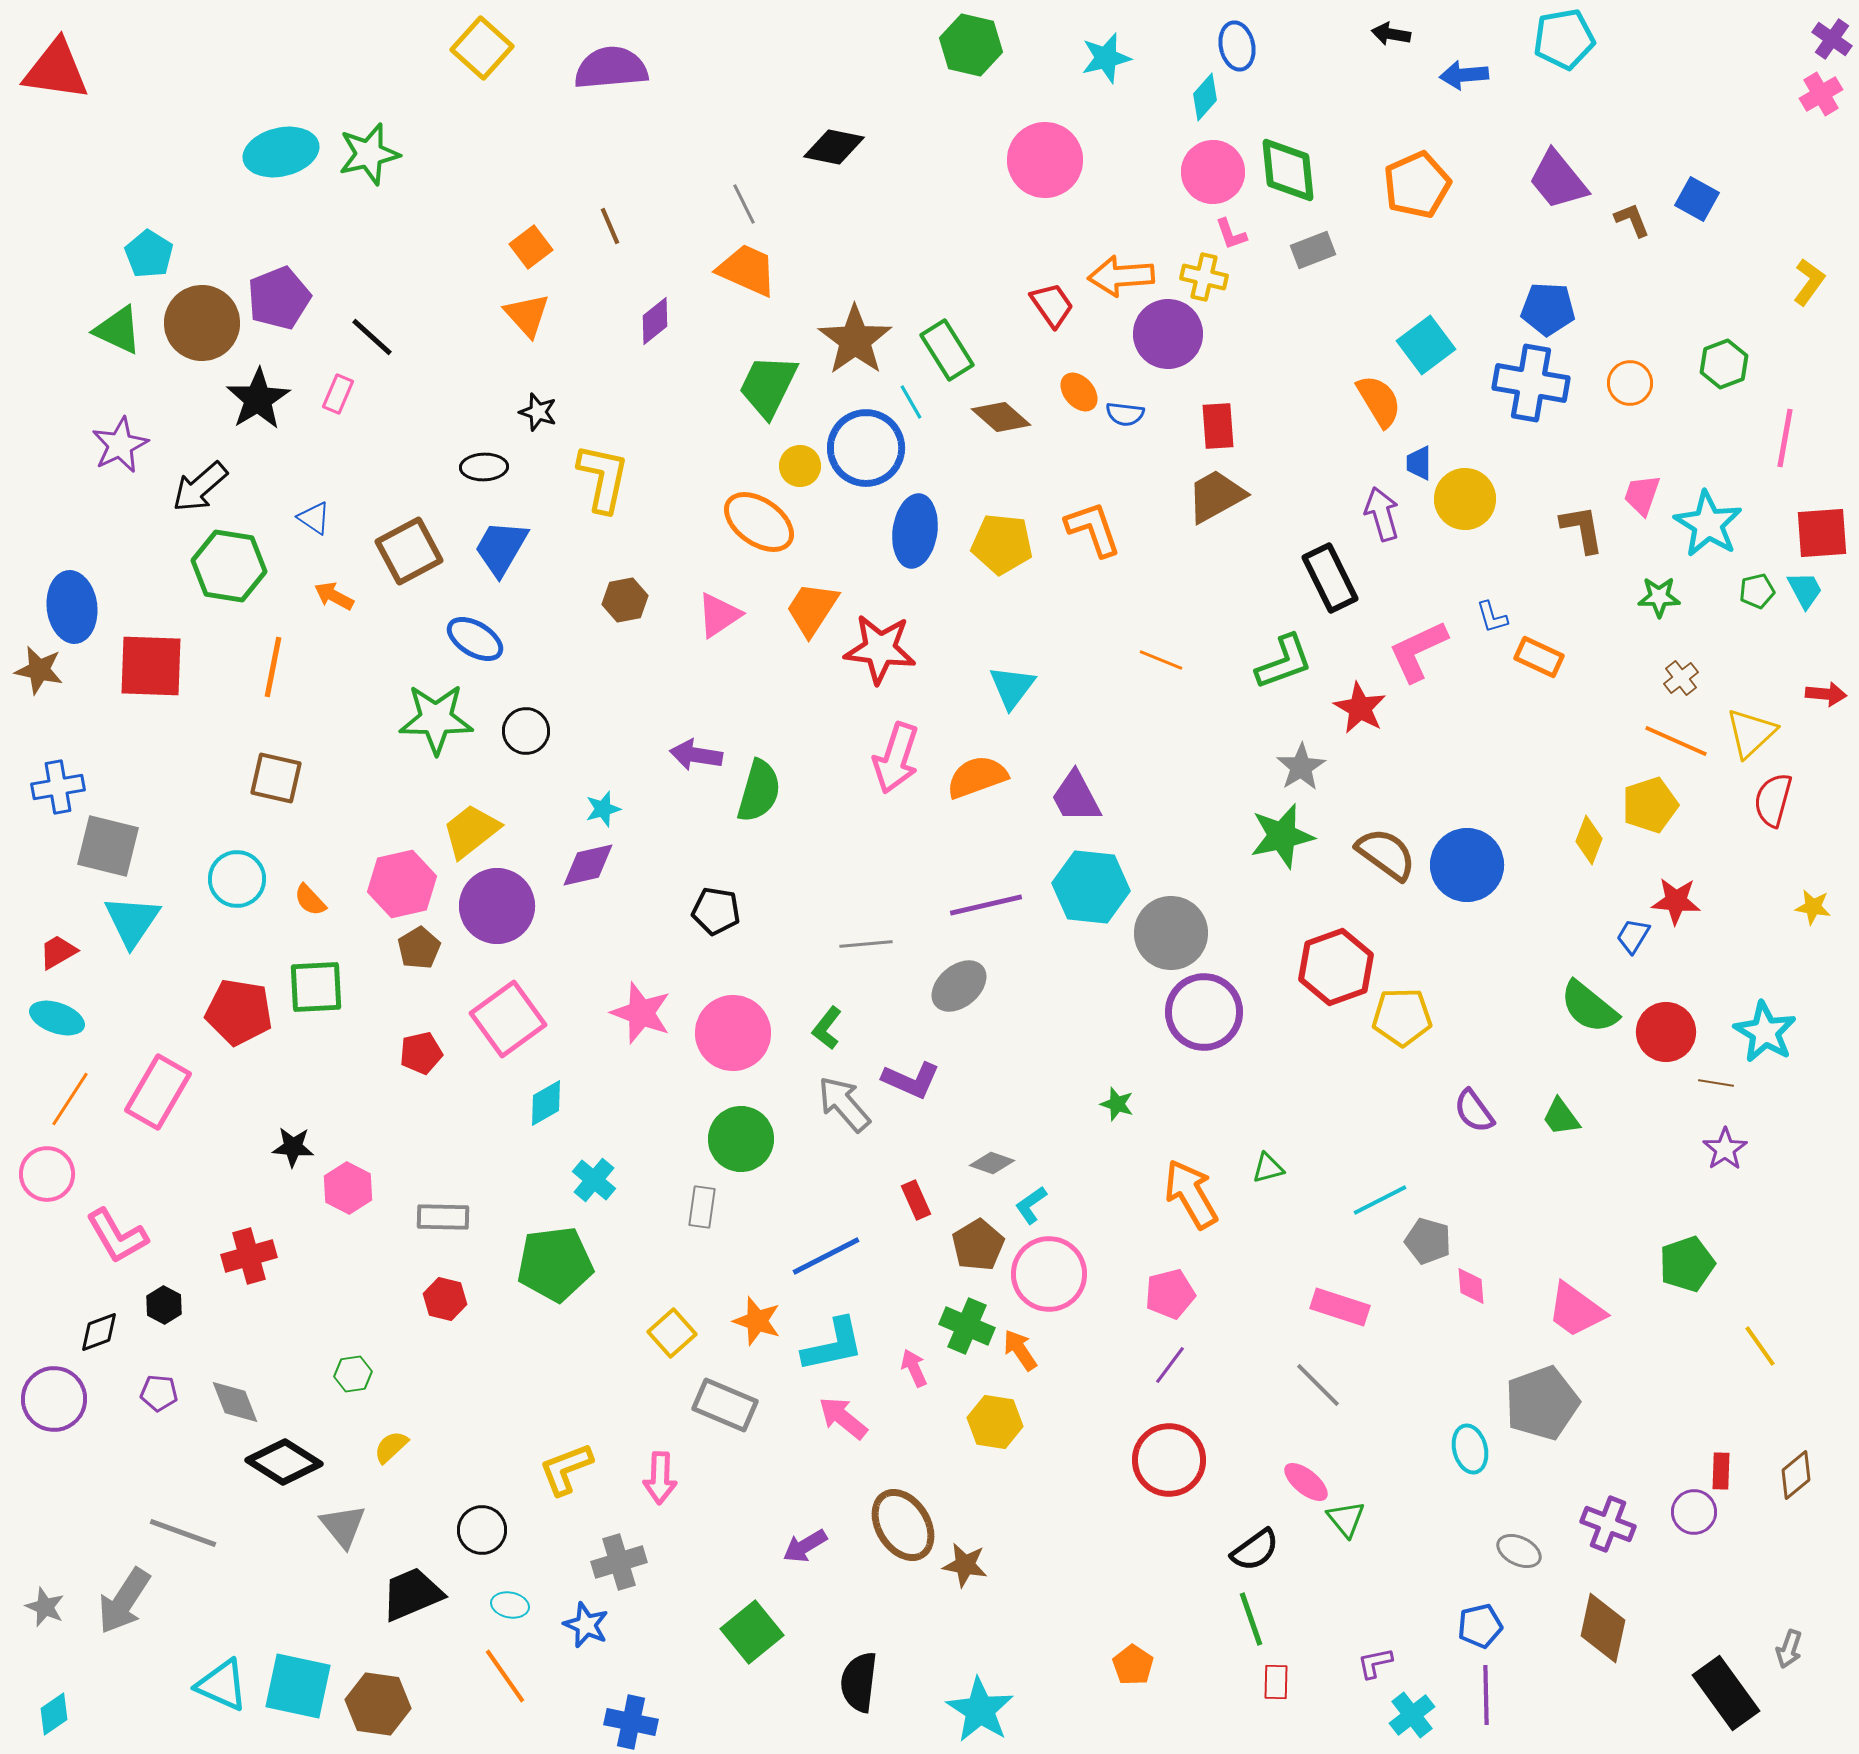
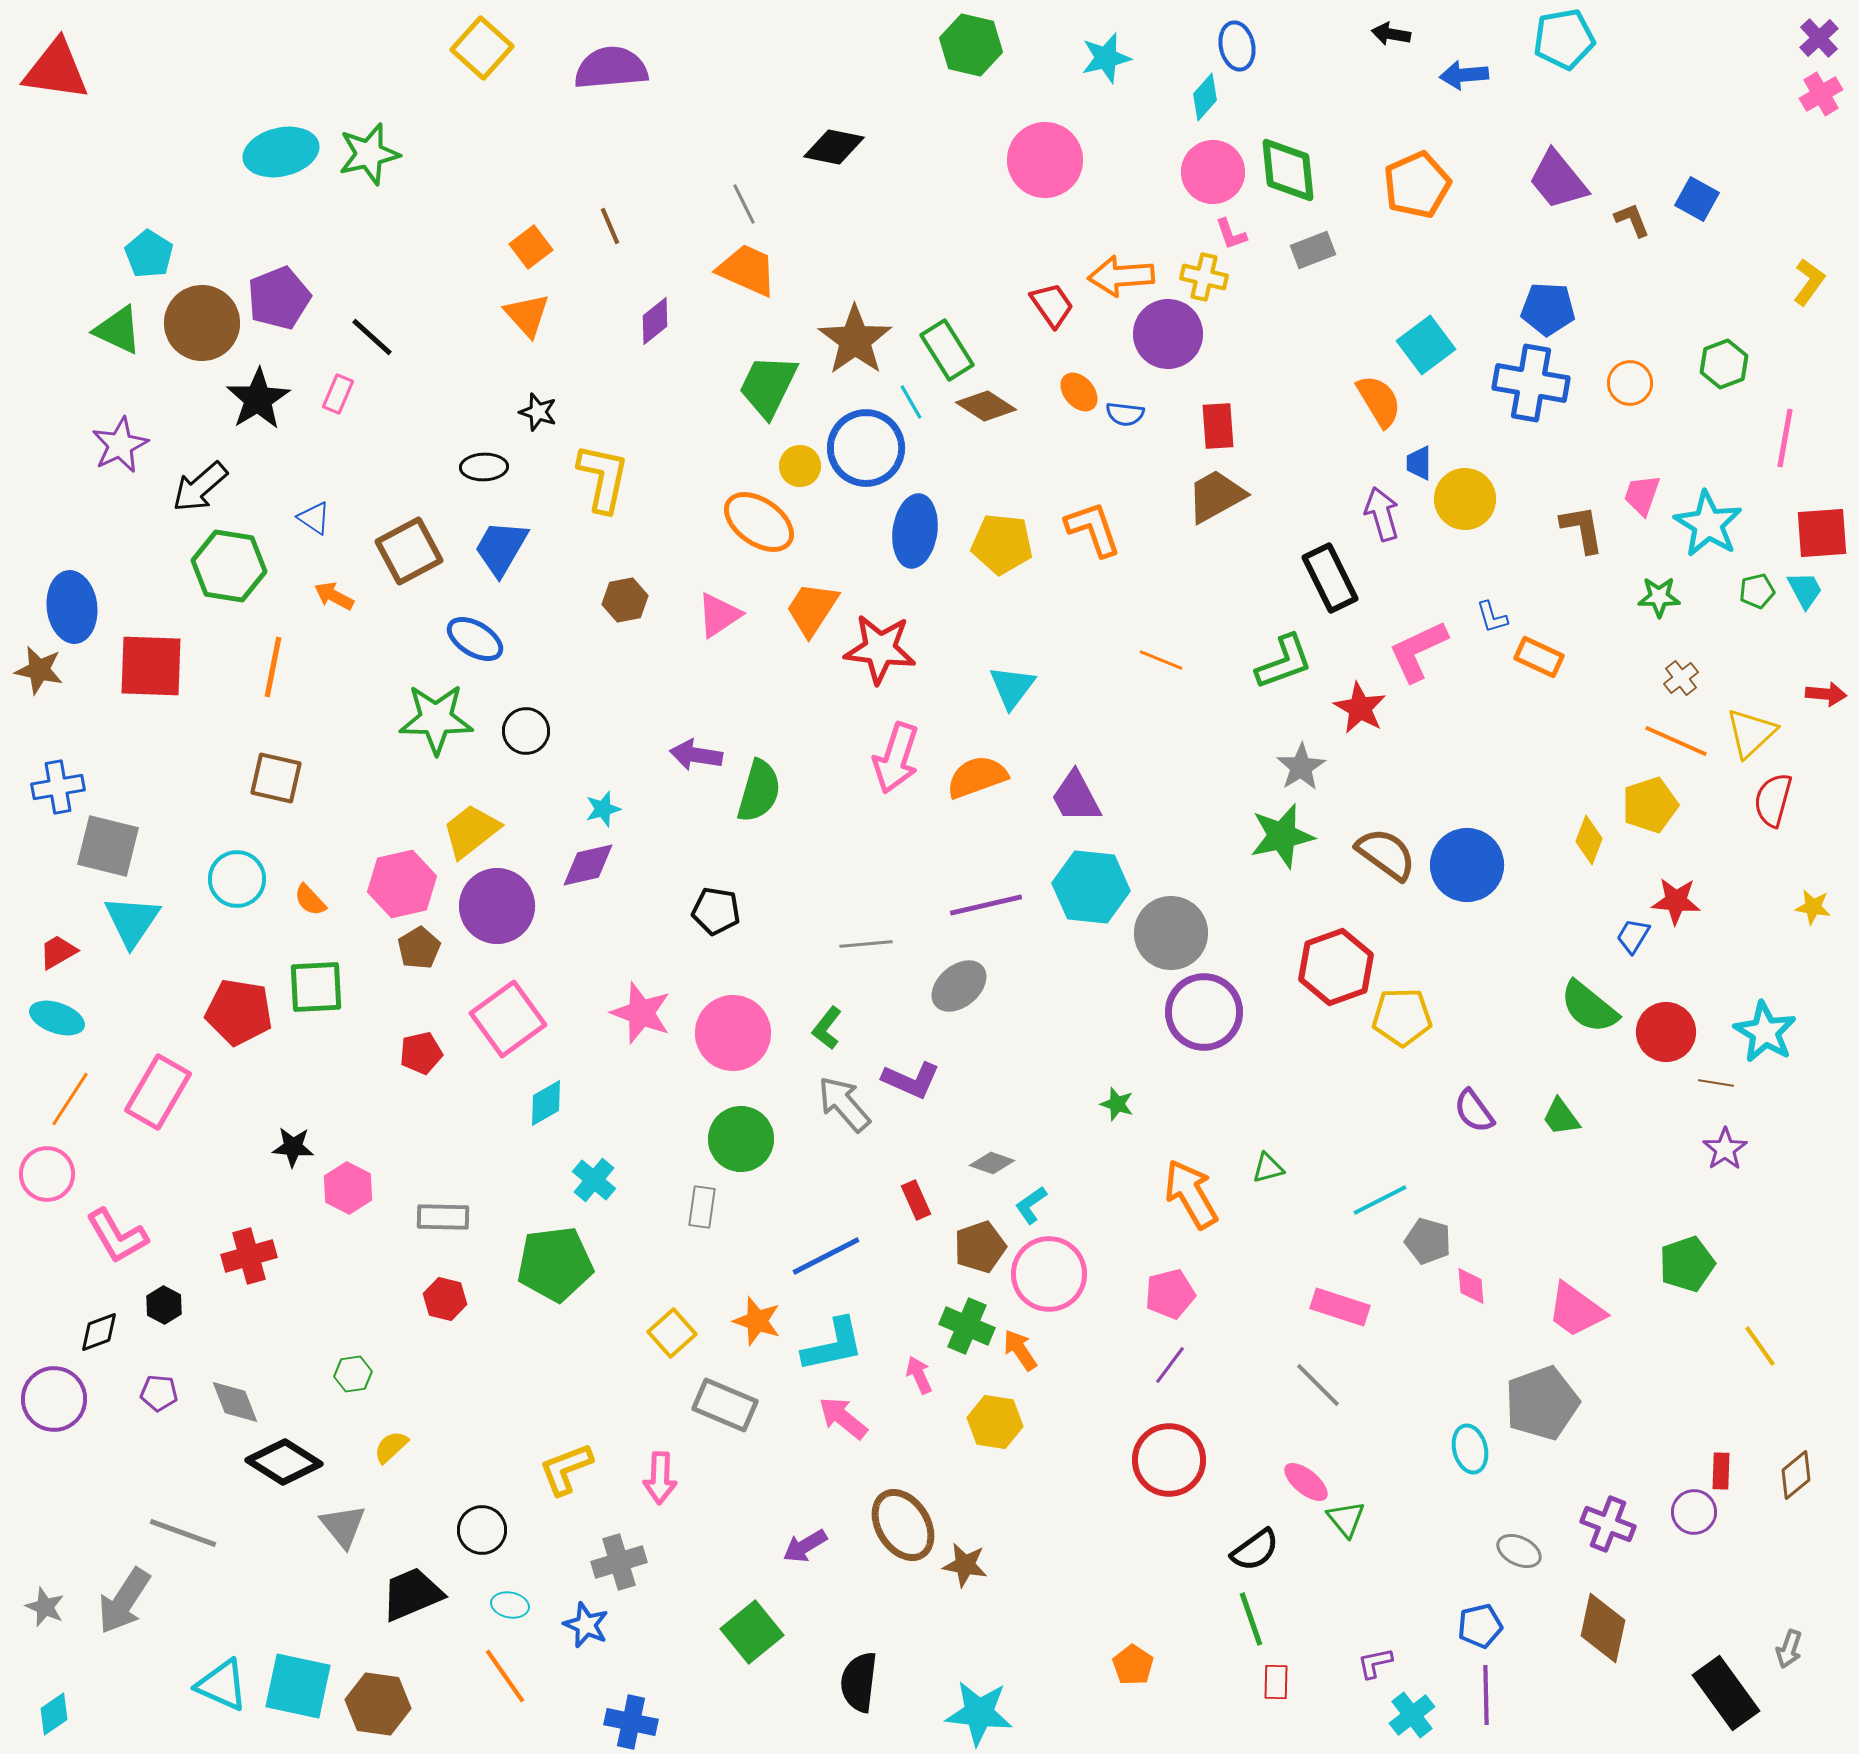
purple cross at (1832, 39): moved 13 px left, 1 px up; rotated 12 degrees clockwise
brown diamond at (1001, 417): moved 15 px left, 11 px up; rotated 8 degrees counterclockwise
brown pentagon at (978, 1245): moved 2 px right, 2 px down; rotated 12 degrees clockwise
pink arrow at (914, 1368): moved 5 px right, 7 px down
cyan star at (980, 1710): moved 1 px left, 3 px down; rotated 26 degrees counterclockwise
